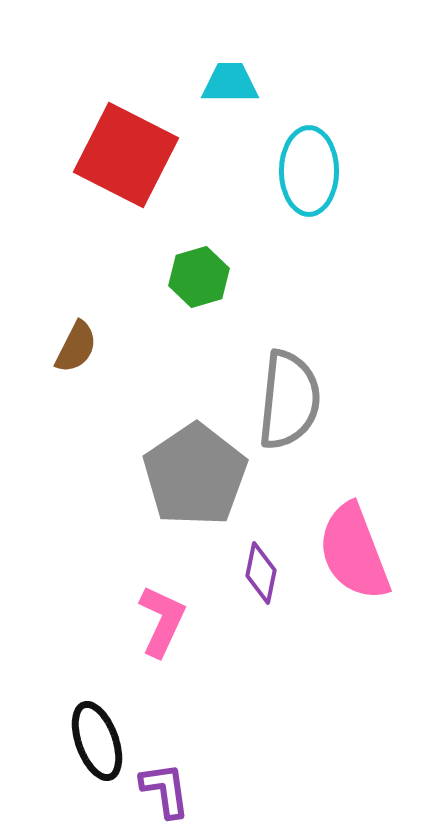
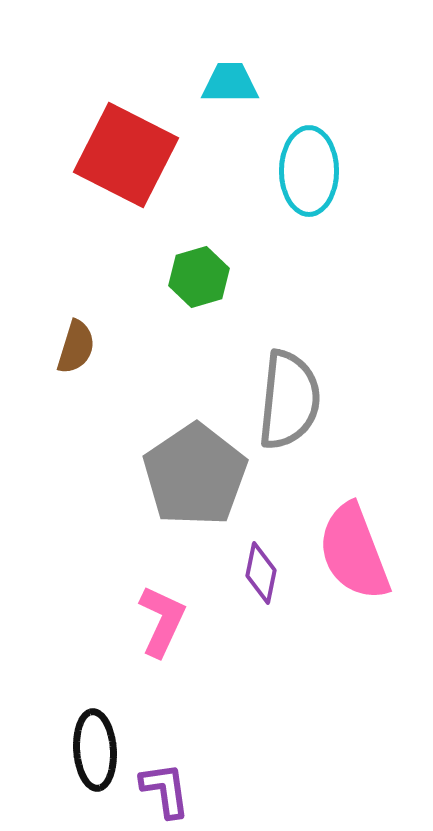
brown semicircle: rotated 10 degrees counterclockwise
black ellipse: moved 2 px left, 9 px down; rotated 16 degrees clockwise
